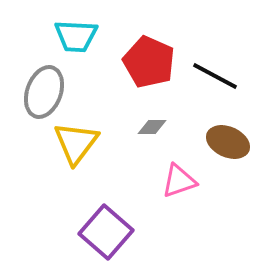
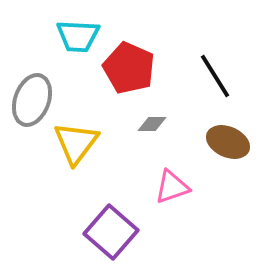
cyan trapezoid: moved 2 px right
red pentagon: moved 20 px left, 6 px down
black line: rotated 30 degrees clockwise
gray ellipse: moved 12 px left, 8 px down
gray diamond: moved 3 px up
pink triangle: moved 7 px left, 6 px down
purple square: moved 5 px right
